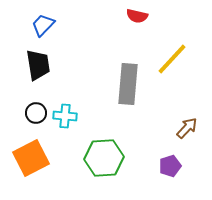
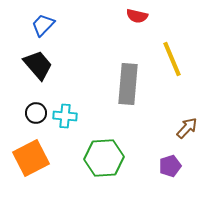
yellow line: rotated 66 degrees counterclockwise
black trapezoid: rotated 32 degrees counterclockwise
